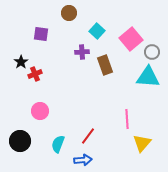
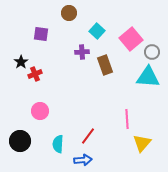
cyan semicircle: rotated 18 degrees counterclockwise
